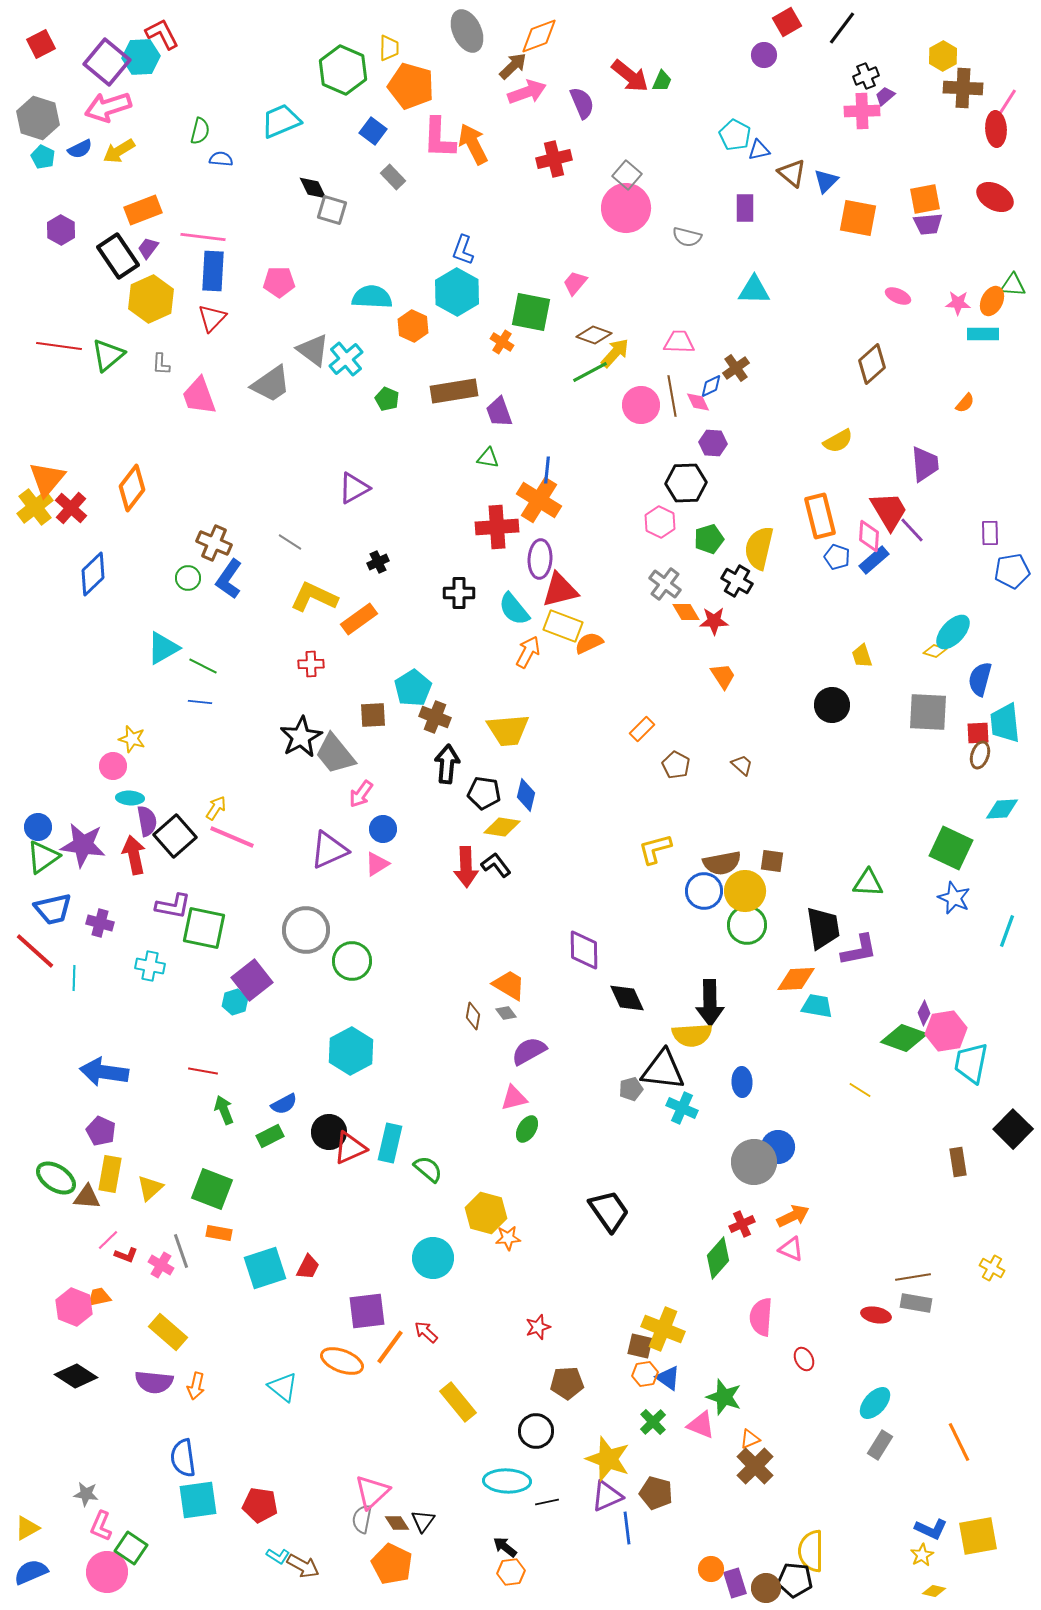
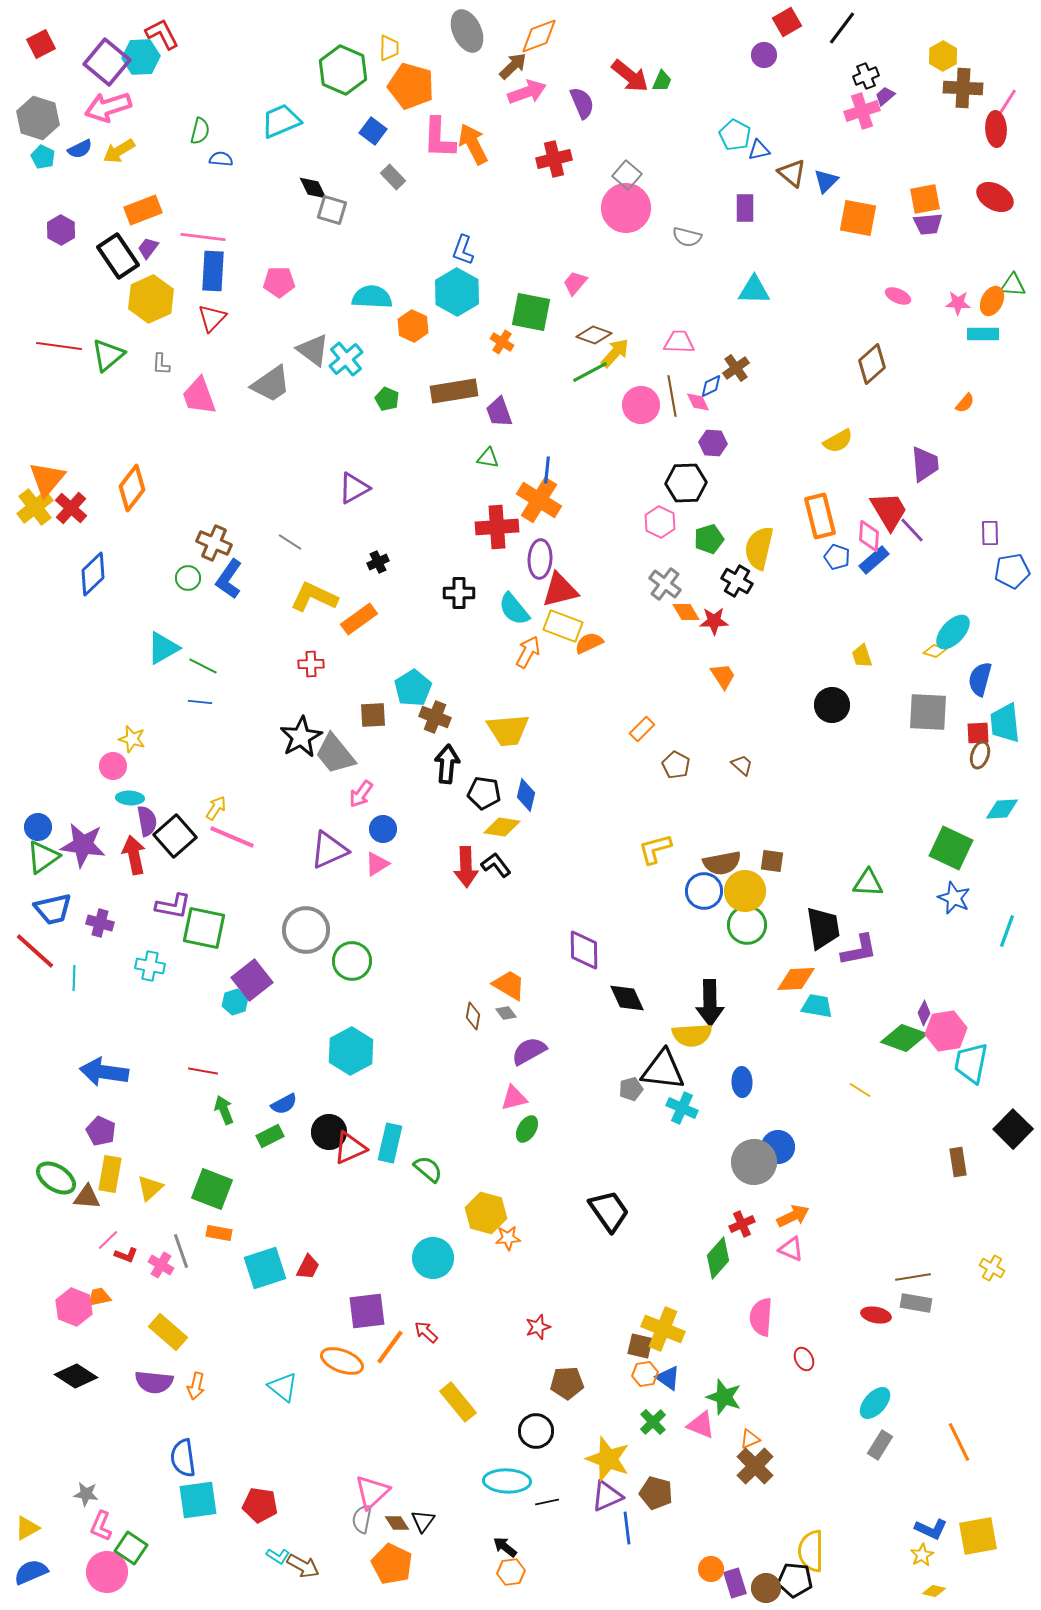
pink cross at (862, 111): rotated 16 degrees counterclockwise
